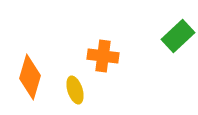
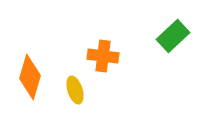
green rectangle: moved 5 px left
